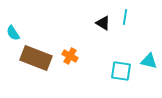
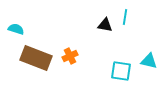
black triangle: moved 2 px right, 2 px down; rotated 21 degrees counterclockwise
cyan semicircle: moved 3 px right, 4 px up; rotated 140 degrees clockwise
orange cross: rotated 35 degrees clockwise
